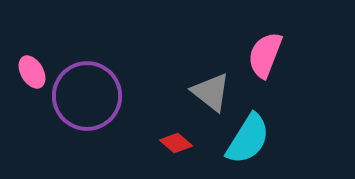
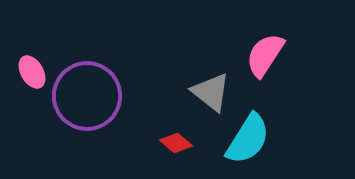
pink semicircle: rotated 12 degrees clockwise
